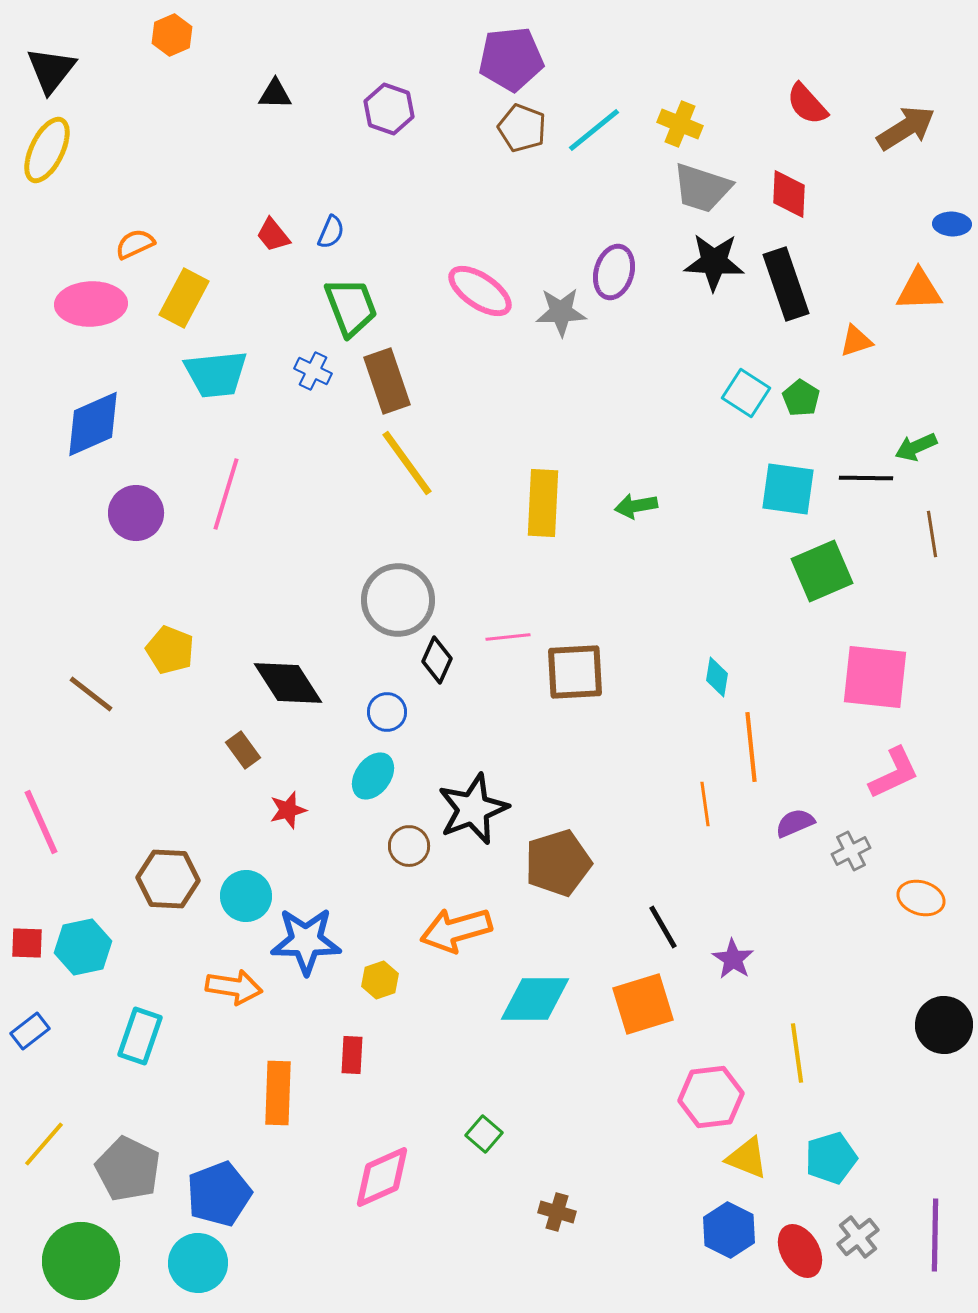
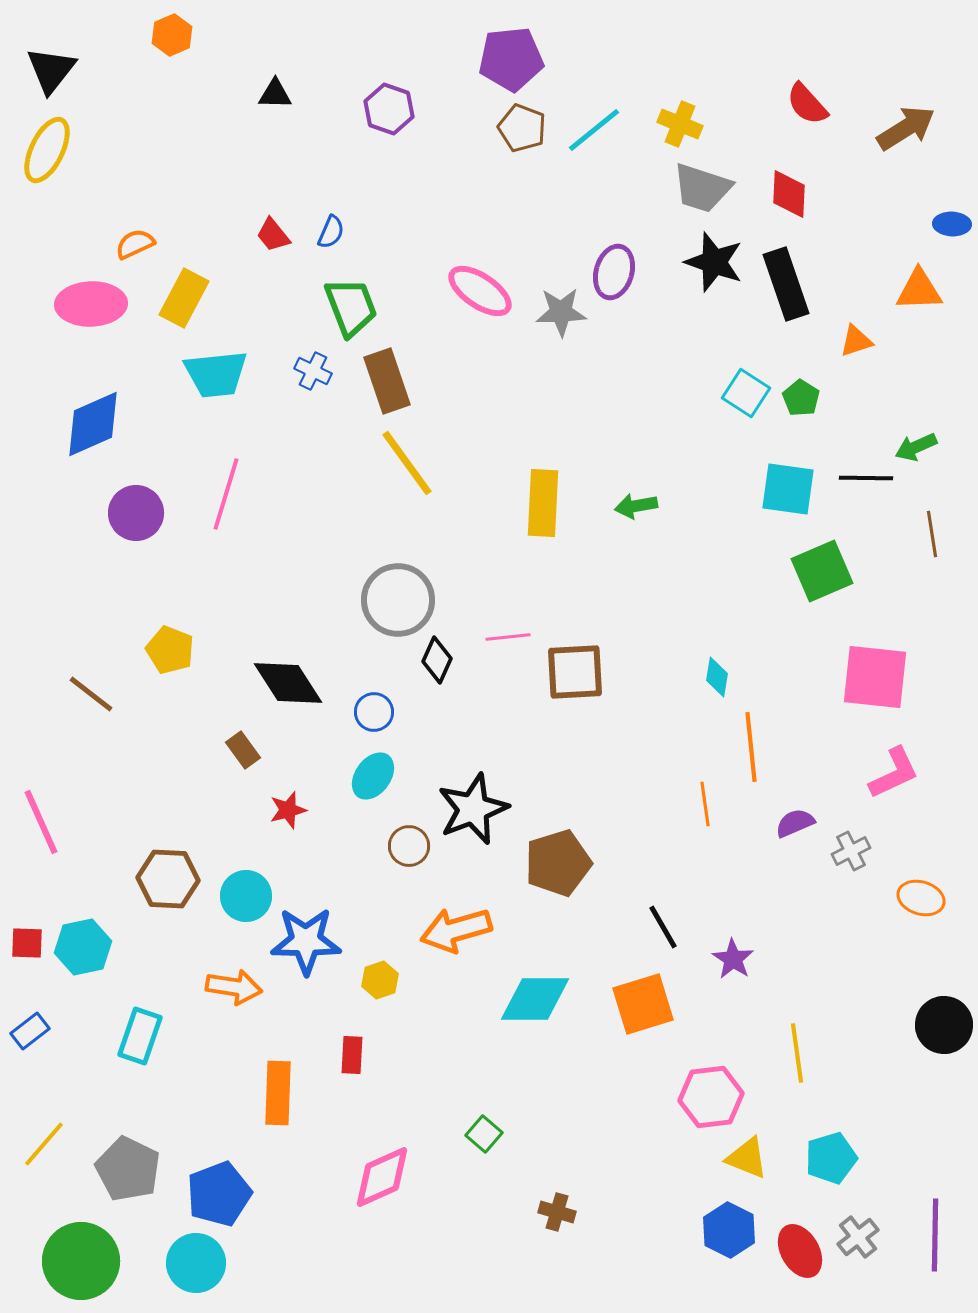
black star at (714, 262): rotated 16 degrees clockwise
blue circle at (387, 712): moved 13 px left
cyan circle at (198, 1263): moved 2 px left
